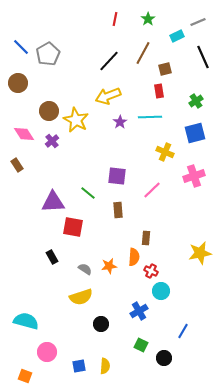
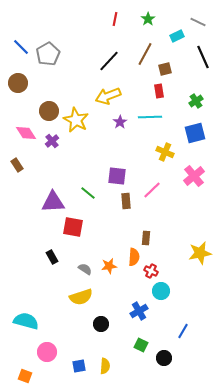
gray line at (198, 22): rotated 49 degrees clockwise
brown line at (143, 53): moved 2 px right, 1 px down
pink diamond at (24, 134): moved 2 px right, 1 px up
pink cross at (194, 176): rotated 20 degrees counterclockwise
brown rectangle at (118, 210): moved 8 px right, 9 px up
